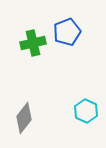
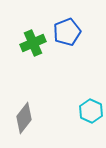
green cross: rotated 10 degrees counterclockwise
cyan hexagon: moved 5 px right
